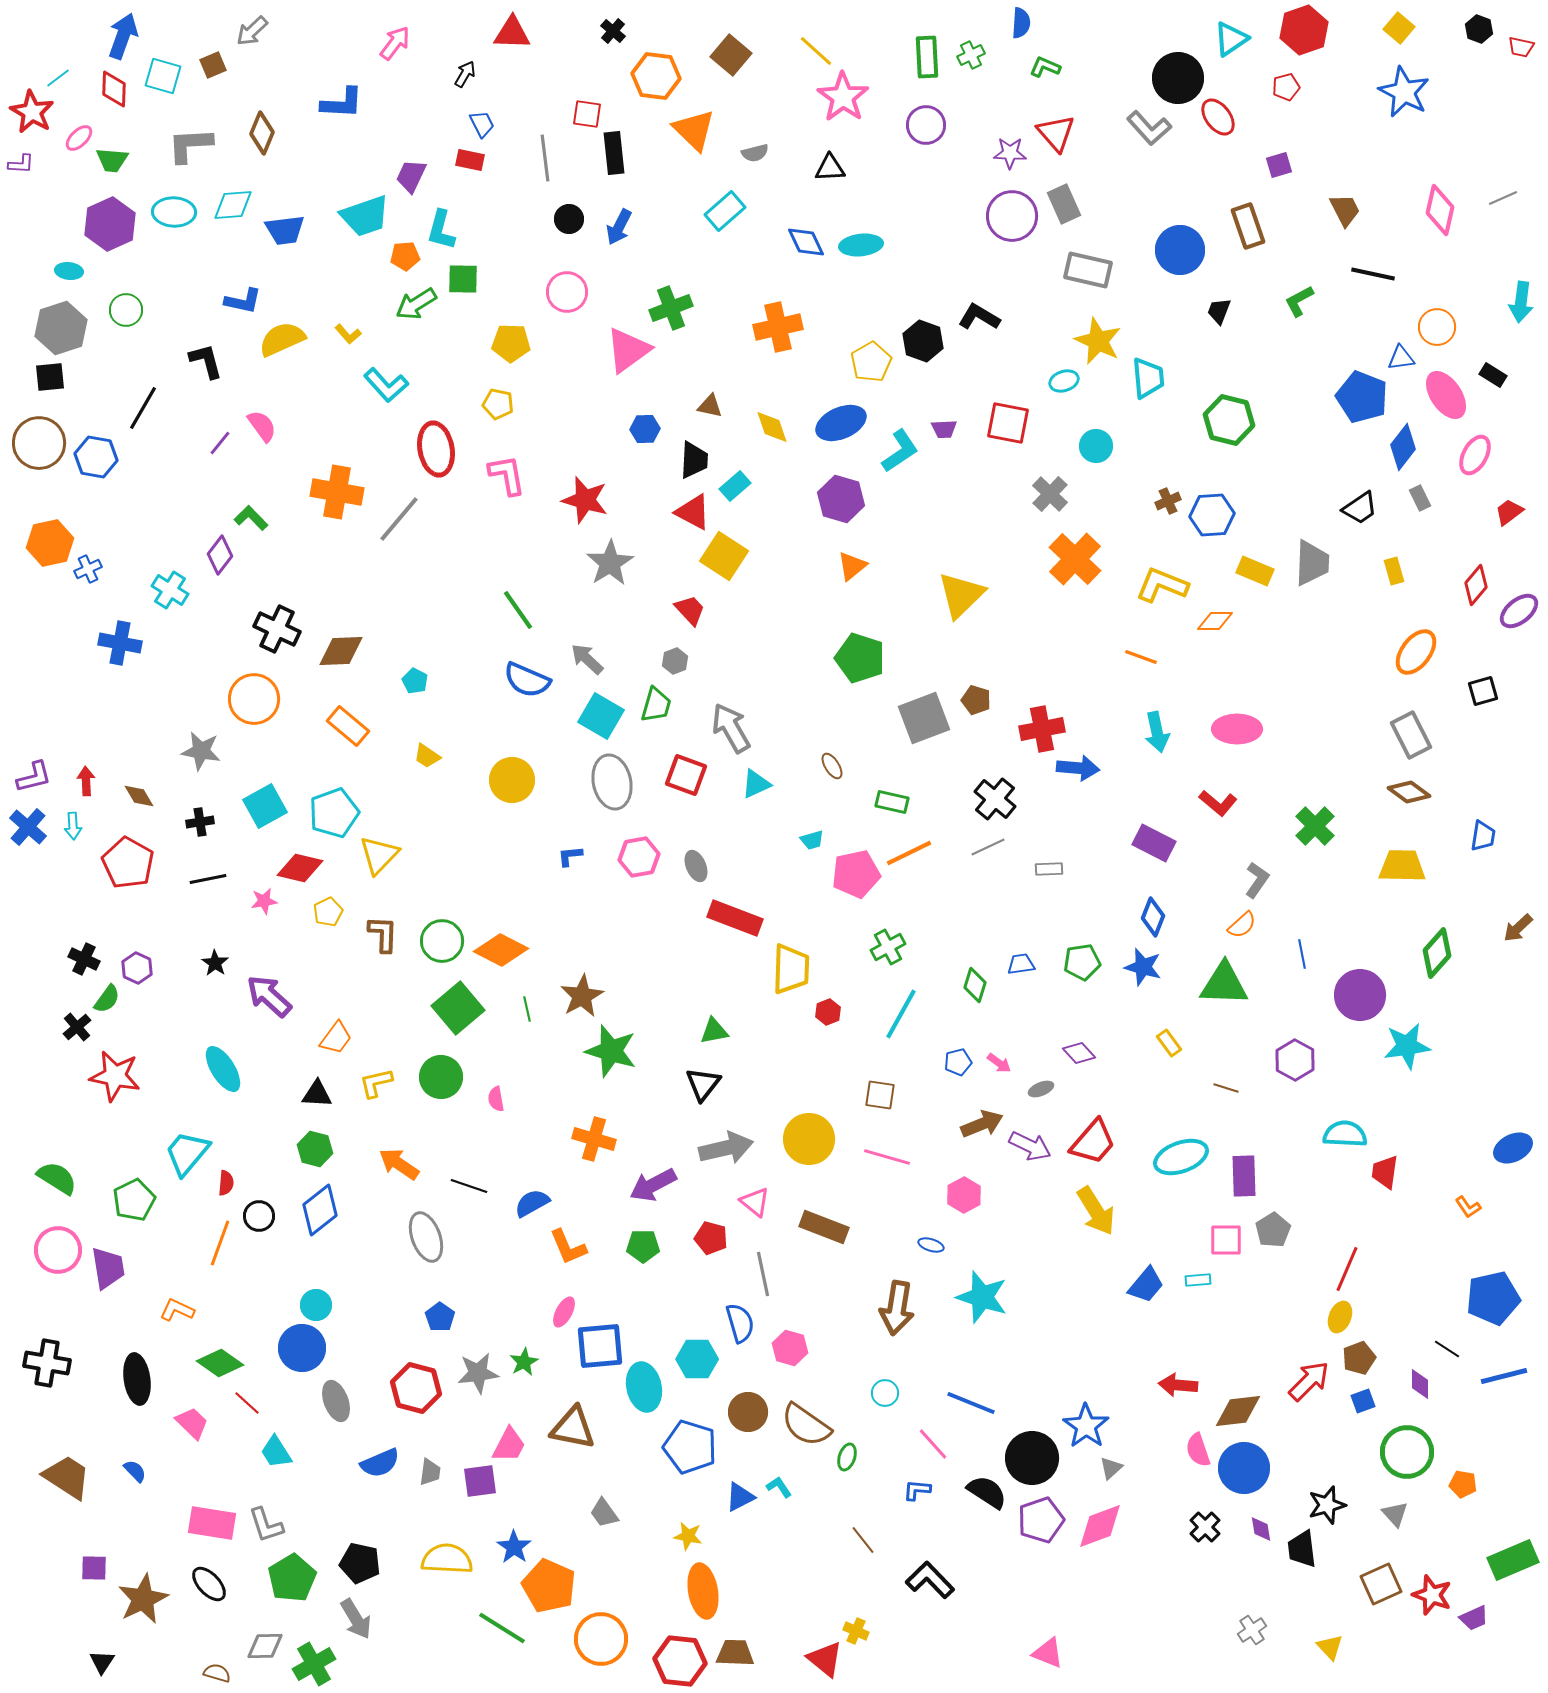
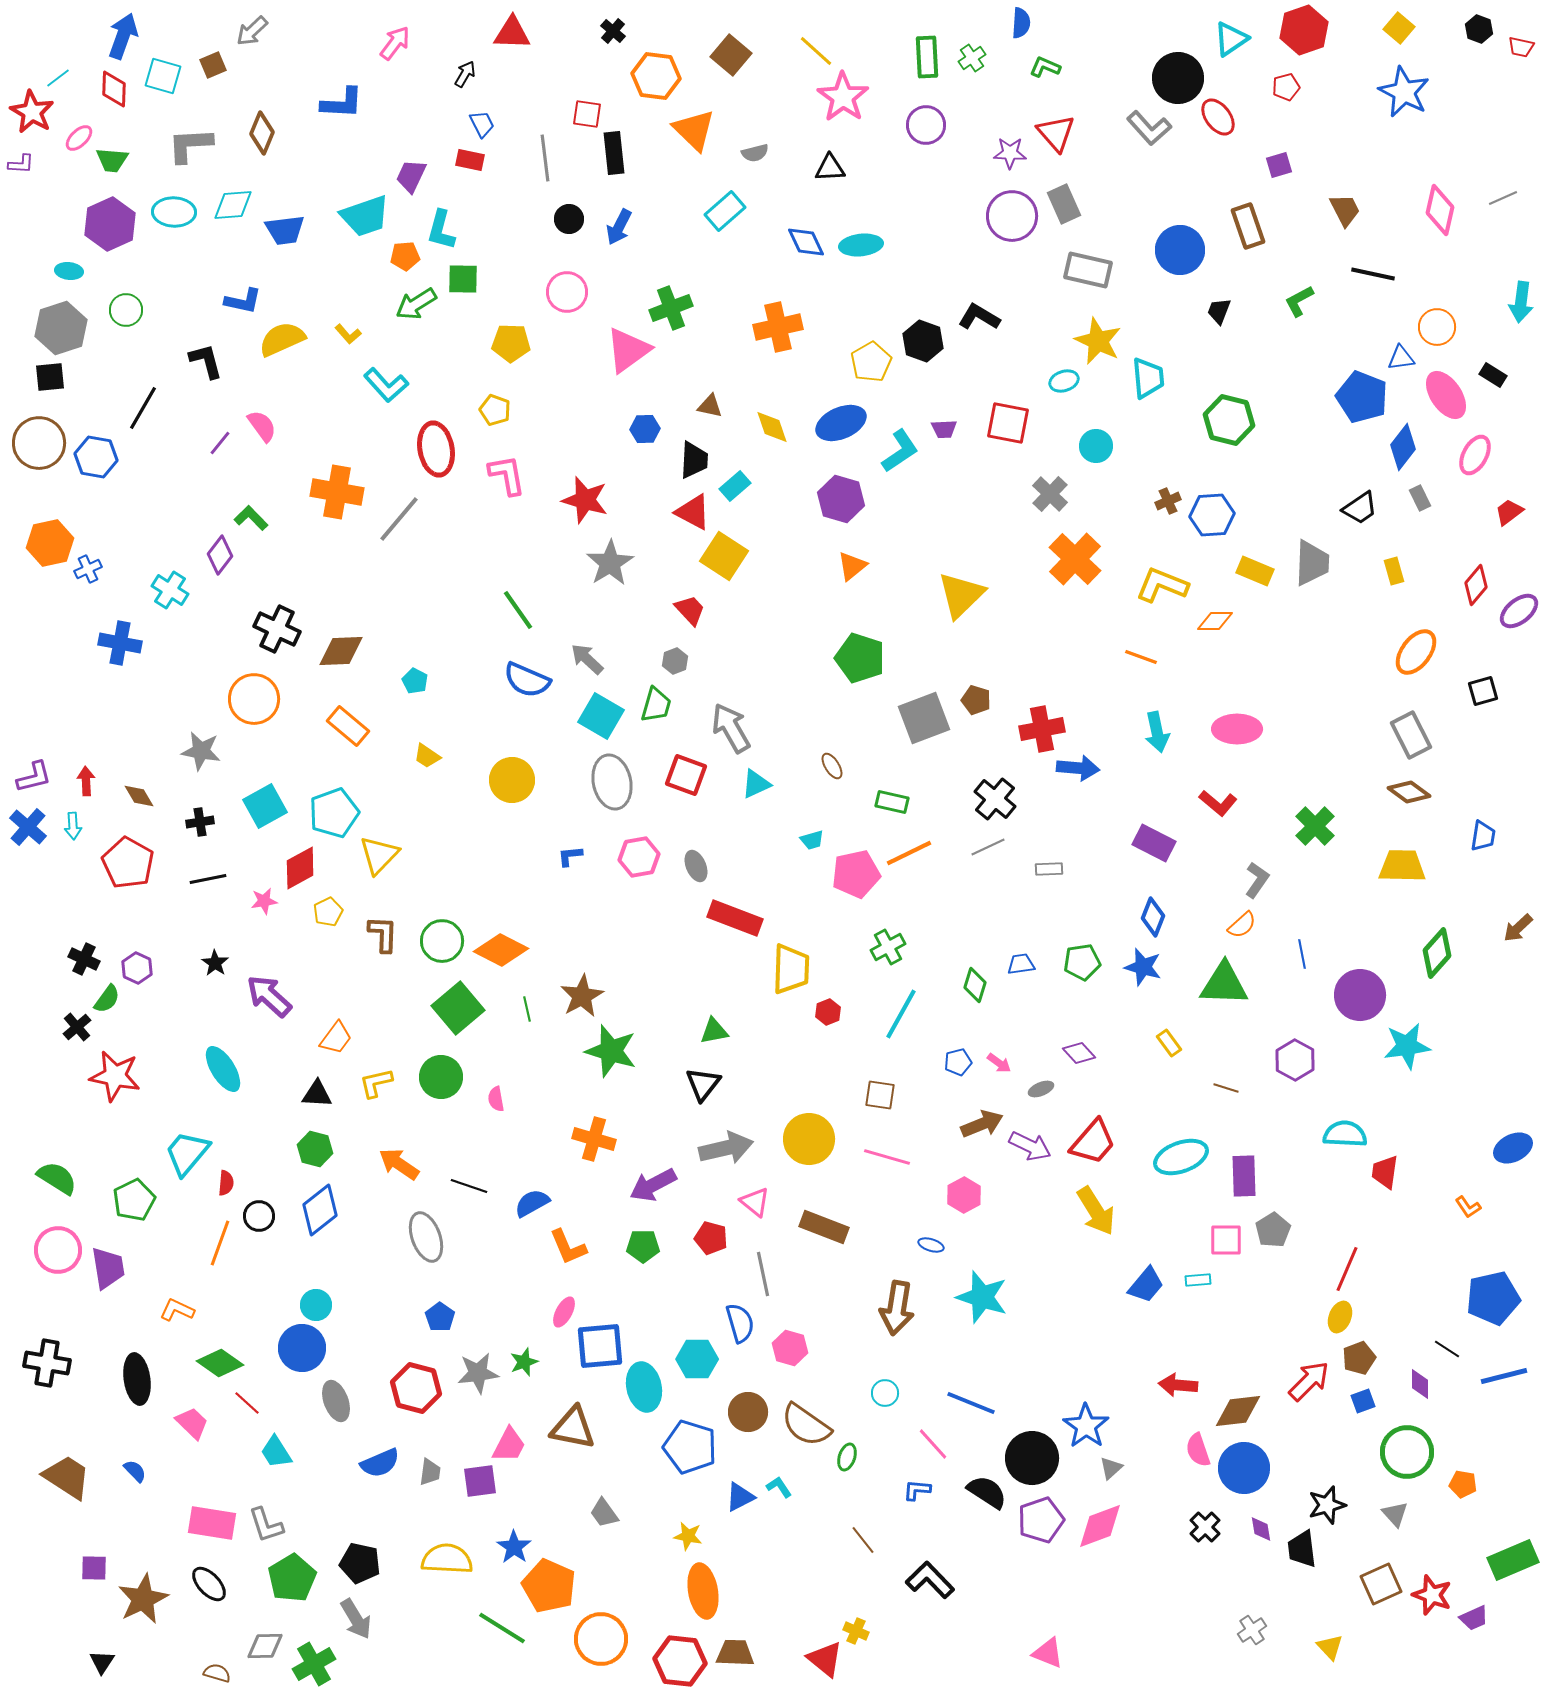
green cross at (971, 55): moved 1 px right, 3 px down; rotated 8 degrees counterclockwise
yellow pentagon at (498, 404): moved 3 px left, 6 px down; rotated 8 degrees clockwise
red diamond at (300, 868): rotated 42 degrees counterclockwise
green star at (524, 1362): rotated 8 degrees clockwise
